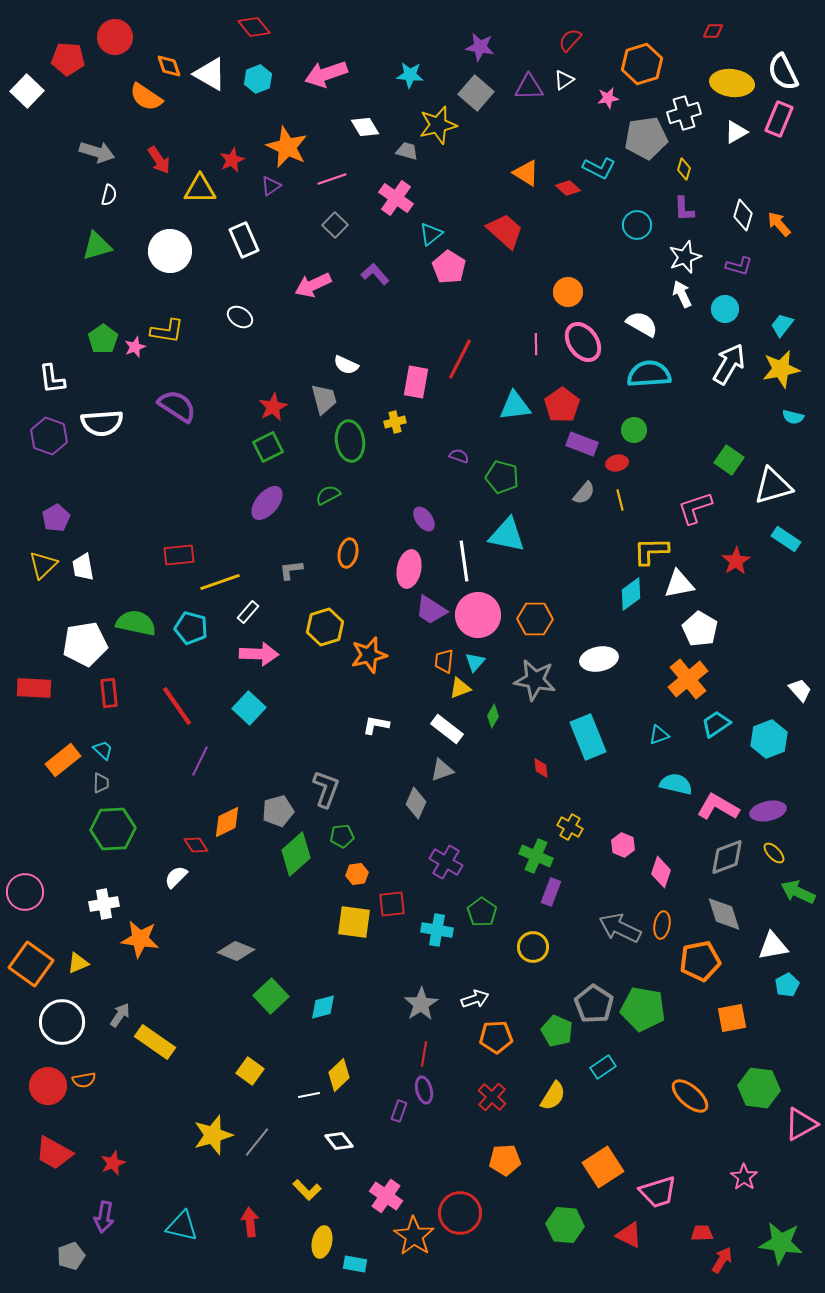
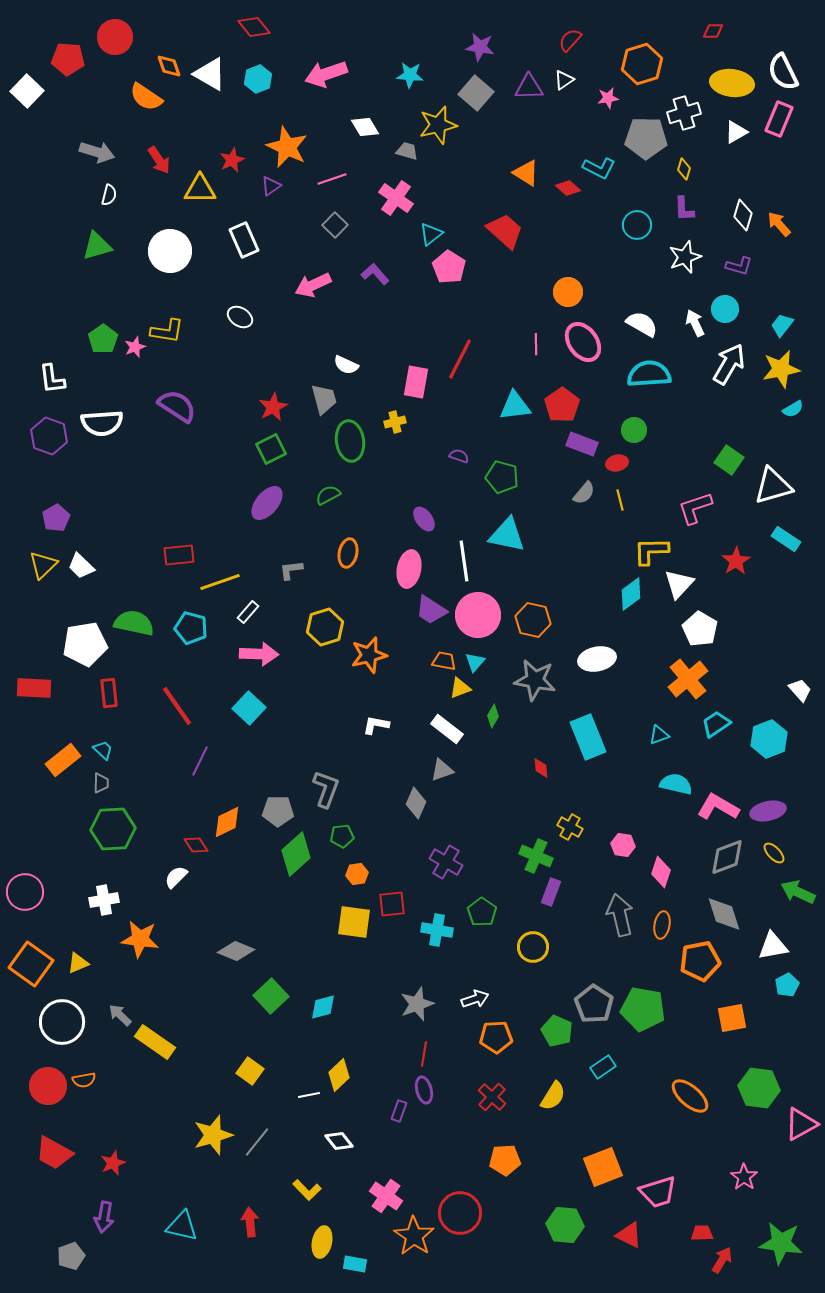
gray pentagon at (646, 138): rotated 9 degrees clockwise
white arrow at (682, 294): moved 13 px right, 29 px down
cyan semicircle at (793, 417): moved 8 px up; rotated 45 degrees counterclockwise
green square at (268, 447): moved 3 px right, 2 px down
white trapezoid at (83, 567): moved 2 px left, 1 px up; rotated 36 degrees counterclockwise
white triangle at (679, 584): rotated 36 degrees counterclockwise
orange hexagon at (535, 619): moved 2 px left, 1 px down; rotated 12 degrees clockwise
green semicircle at (136, 623): moved 2 px left
white ellipse at (599, 659): moved 2 px left
orange trapezoid at (444, 661): rotated 95 degrees clockwise
gray pentagon at (278, 811): rotated 16 degrees clockwise
pink hexagon at (623, 845): rotated 15 degrees counterclockwise
white cross at (104, 904): moved 4 px up
gray arrow at (620, 928): moved 13 px up; rotated 51 degrees clockwise
gray star at (421, 1004): moved 4 px left; rotated 12 degrees clockwise
gray arrow at (120, 1015): rotated 80 degrees counterclockwise
orange square at (603, 1167): rotated 12 degrees clockwise
